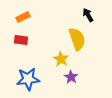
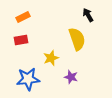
red rectangle: rotated 16 degrees counterclockwise
yellow star: moved 10 px left, 1 px up; rotated 21 degrees clockwise
purple star: rotated 16 degrees counterclockwise
